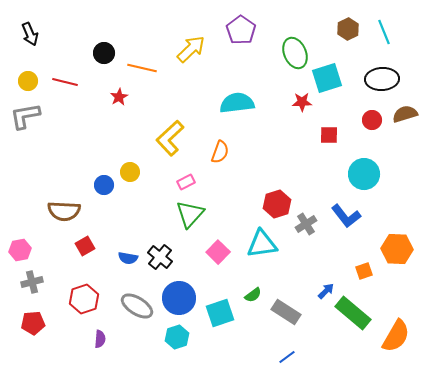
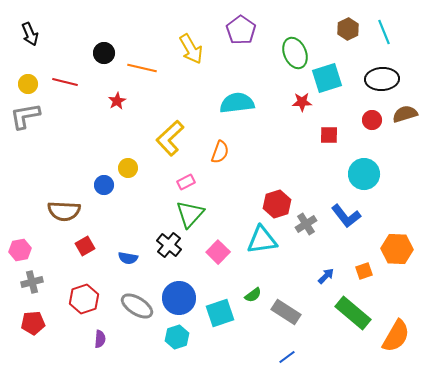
yellow arrow at (191, 49): rotated 104 degrees clockwise
yellow circle at (28, 81): moved 3 px down
red star at (119, 97): moved 2 px left, 4 px down
yellow circle at (130, 172): moved 2 px left, 4 px up
cyan triangle at (262, 244): moved 4 px up
black cross at (160, 257): moved 9 px right, 12 px up
blue arrow at (326, 291): moved 15 px up
